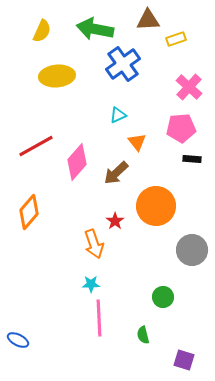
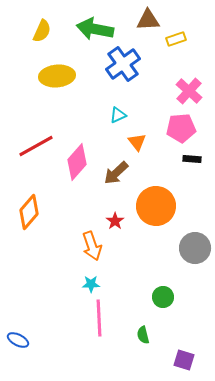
pink cross: moved 4 px down
orange arrow: moved 2 px left, 2 px down
gray circle: moved 3 px right, 2 px up
